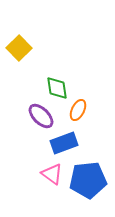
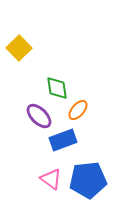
orange ellipse: rotated 15 degrees clockwise
purple ellipse: moved 2 px left
blue rectangle: moved 1 px left, 3 px up
pink triangle: moved 1 px left, 5 px down
